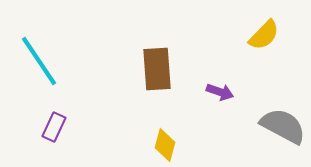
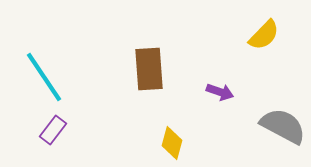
cyan line: moved 5 px right, 16 px down
brown rectangle: moved 8 px left
purple rectangle: moved 1 px left, 3 px down; rotated 12 degrees clockwise
yellow diamond: moved 7 px right, 2 px up
